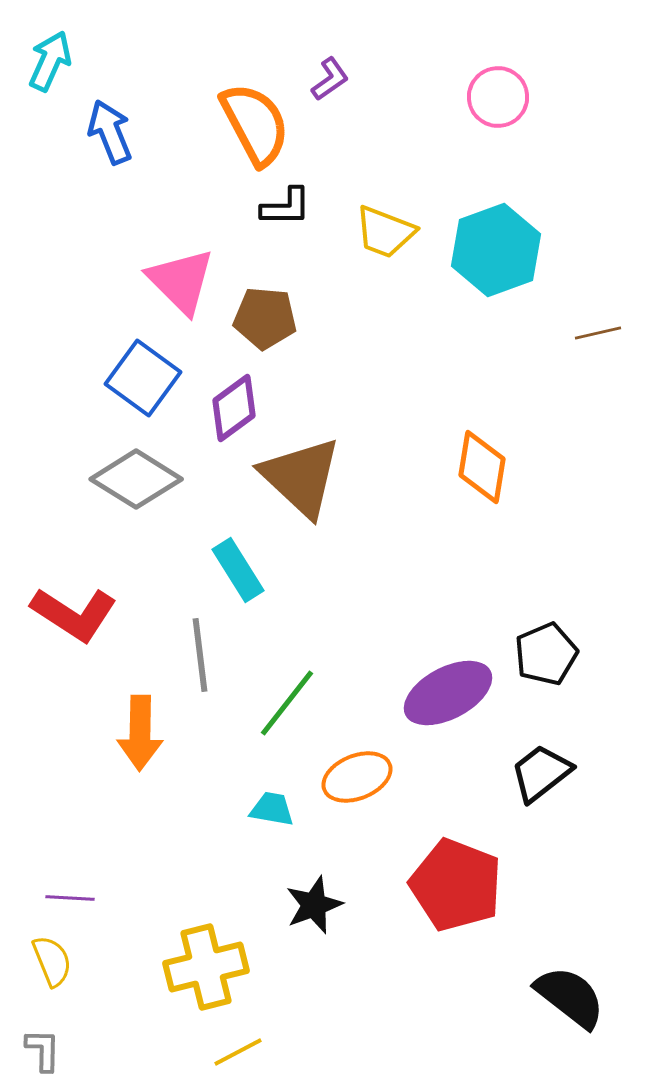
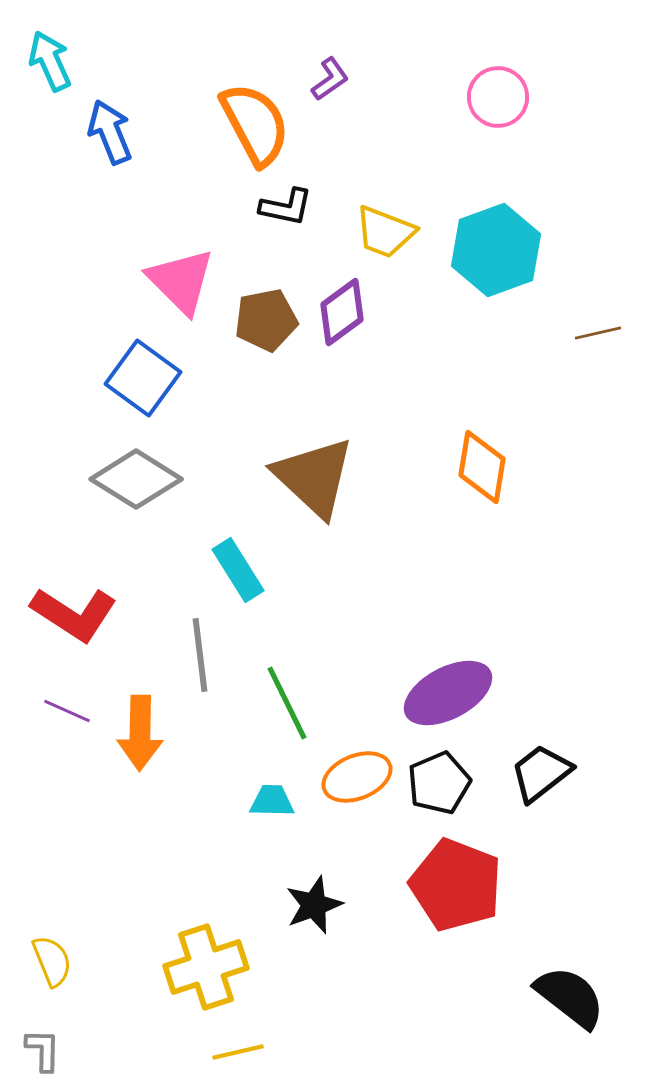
cyan arrow: rotated 48 degrees counterclockwise
black L-shape: rotated 12 degrees clockwise
brown pentagon: moved 1 px right, 2 px down; rotated 16 degrees counterclockwise
purple diamond: moved 108 px right, 96 px up
brown triangle: moved 13 px right
black pentagon: moved 107 px left, 129 px down
green line: rotated 64 degrees counterclockwise
cyan trapezoid: moved 8 px up; rotated 9 degrees counterclockwise
purple line: moved 3 px left, 187 px up; rotated 21 degrees clockwise
yellow cross: rotated 4 degrees counterclockwise
yellow line: rotated 15 degrees clockwise
